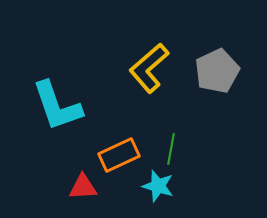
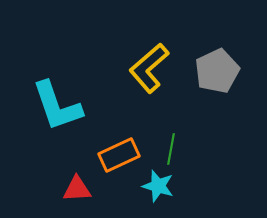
red triangle: moved 6 px left, 2 px down
